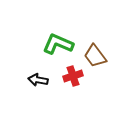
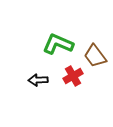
red cross: rotated 12 degrees counterclockwise
black arrow: rotated 12 degrees counterclockwise
